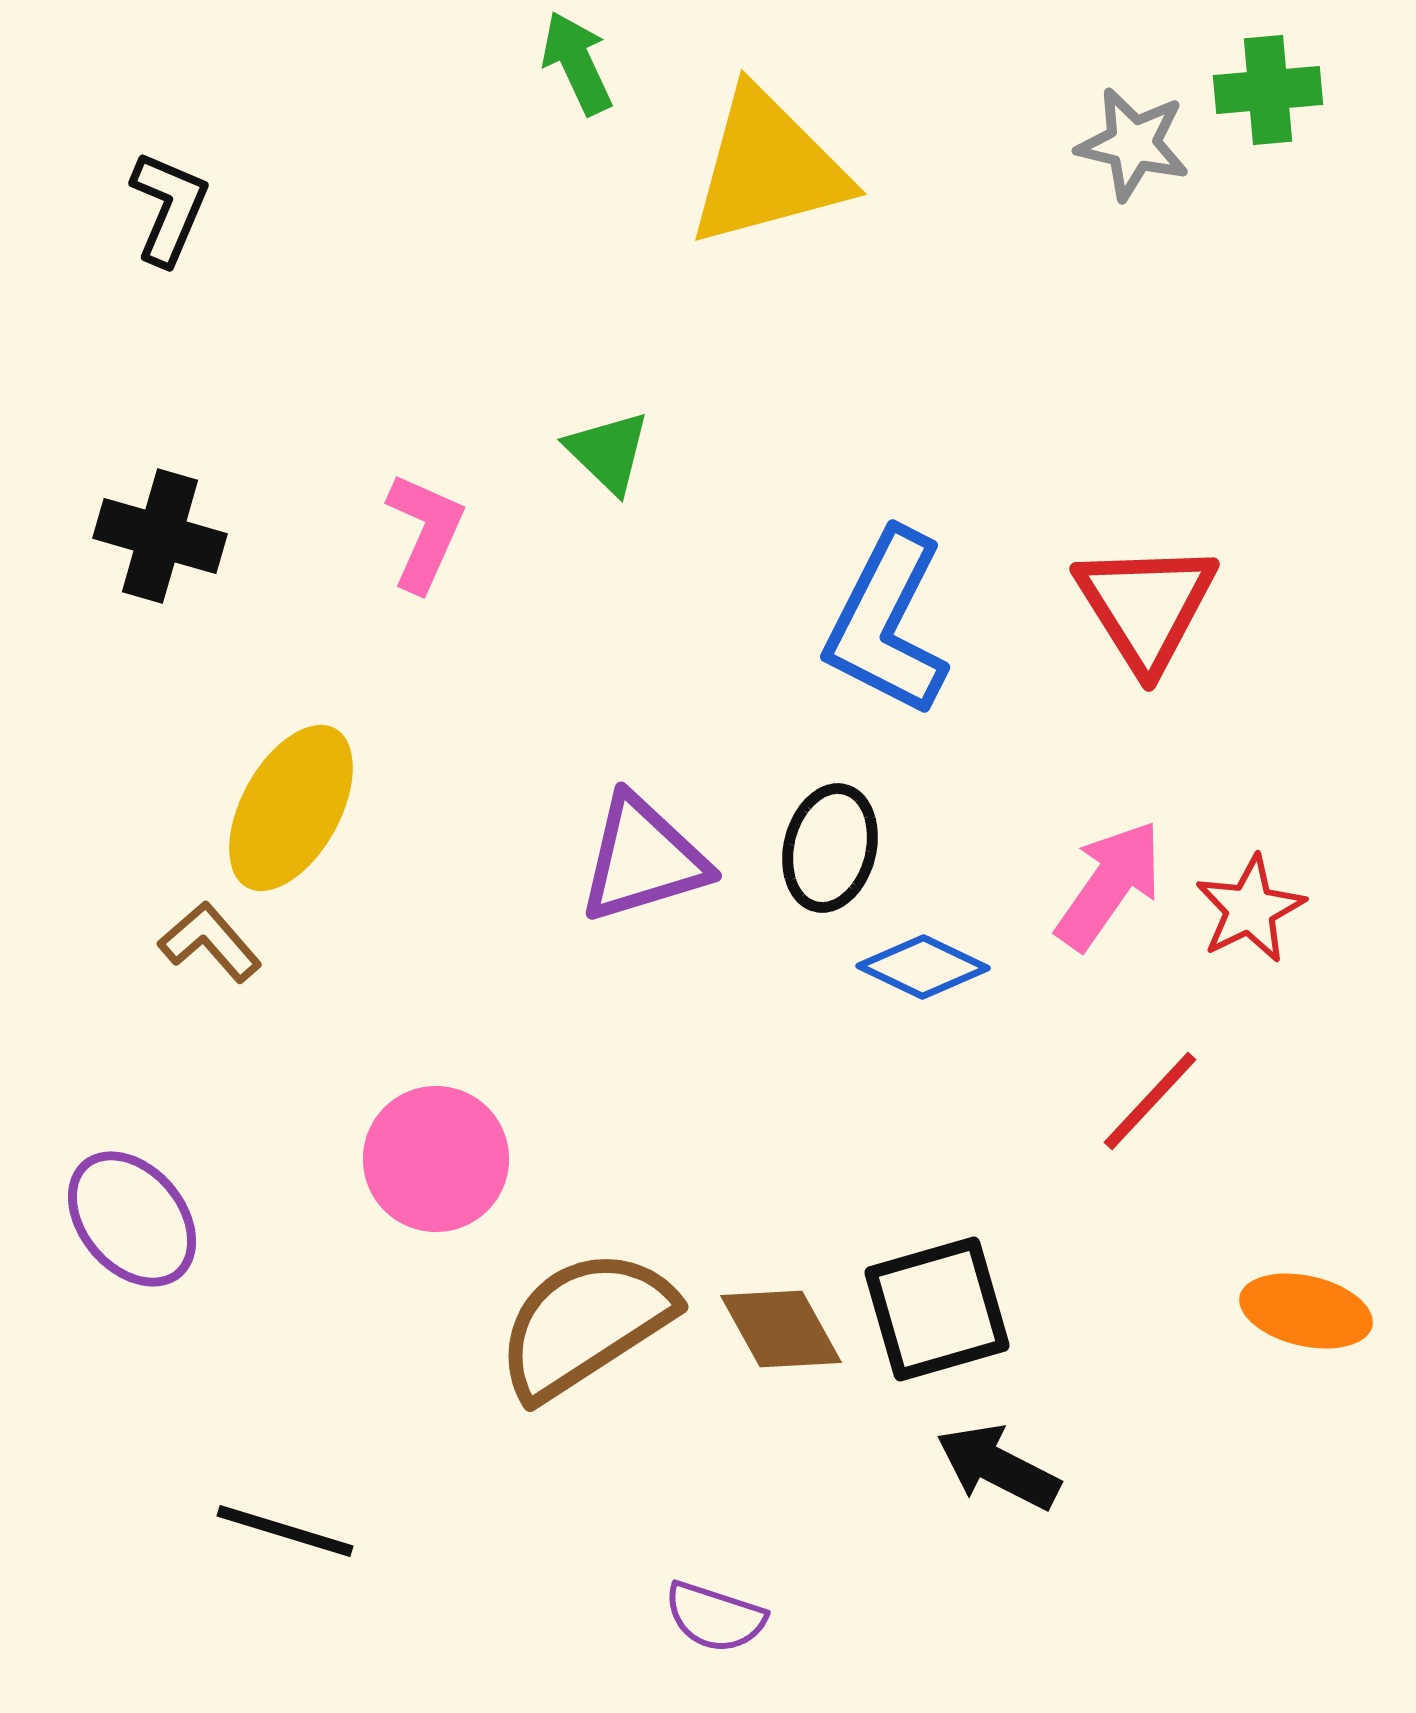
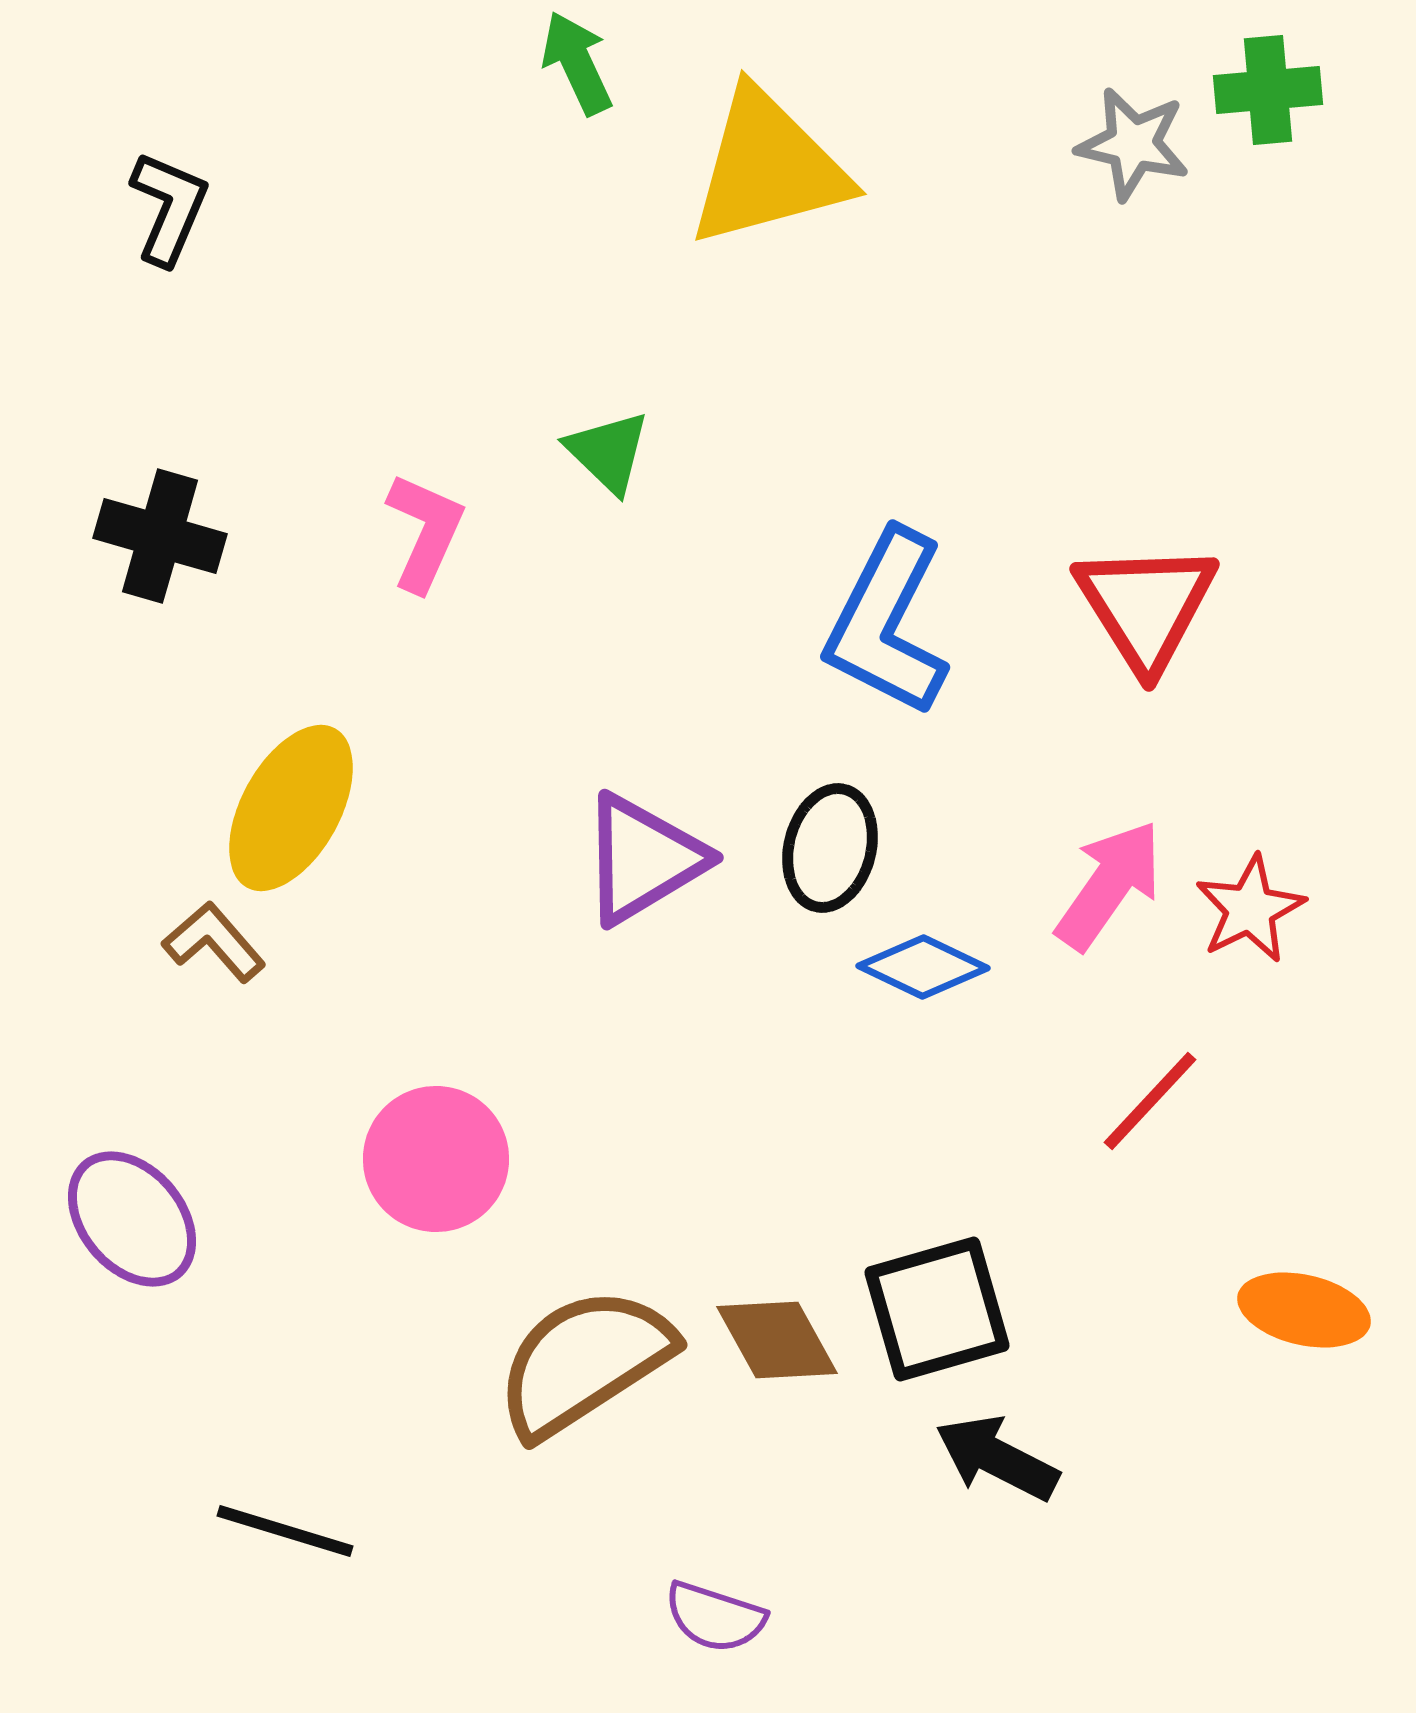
purple triangle: rotated 14 degrees counterclockwise
brown L-shape: moved 4 px right
orange ellipse: moved 2 px left, 1 px up
brown semicircle: moved 1 px left, 38 px down
brown diamond: moved 4 px left, 11 px down
black arrow: moved 1 px left, 9 px up
